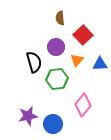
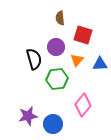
red square: rotated 30 degrees counterclockwise
black semicircle: moved 3 px up
